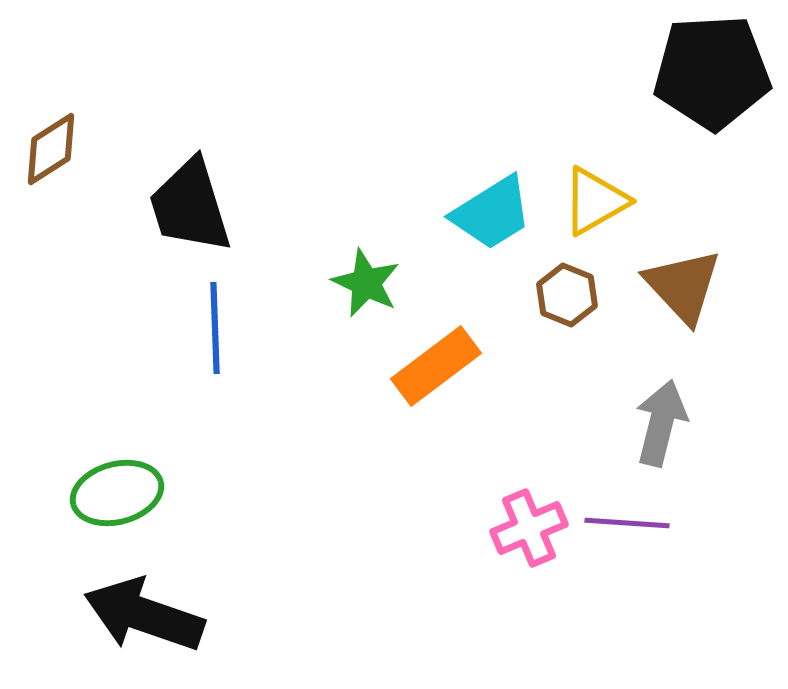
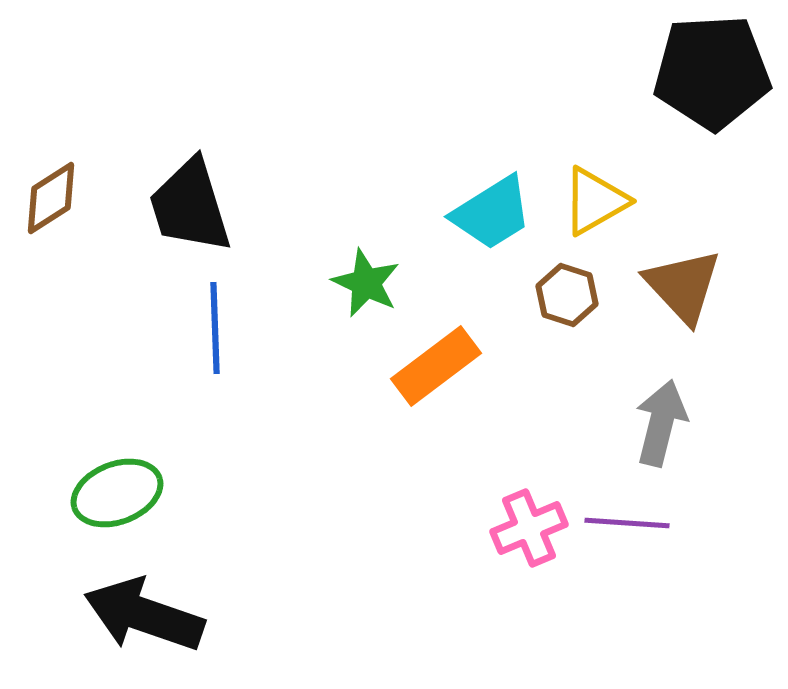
brown diamond: moved 49 px down
brown hexagon: rotated 4 degrees counterclockwise
green ellipse: rotated 6 degrees counterclockwise
